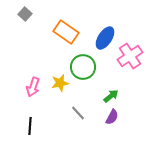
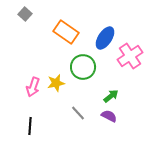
yellow star: moved 4 px left
purple semicircle: moved 3 px left, 1 px up; rotated 91 degrees counterclockwise
